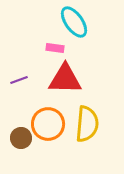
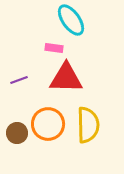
cyan ellipse: moved 3 px left, 2 px up
pink rectangle: moved 1 px left
red triangle: moved 1 px right, 1 px up
yellow semicircle: moved 1 px right, 1 px down; rotated 6 degrees counterclockwise
brown circle: moved 4 px left, 5 px up
